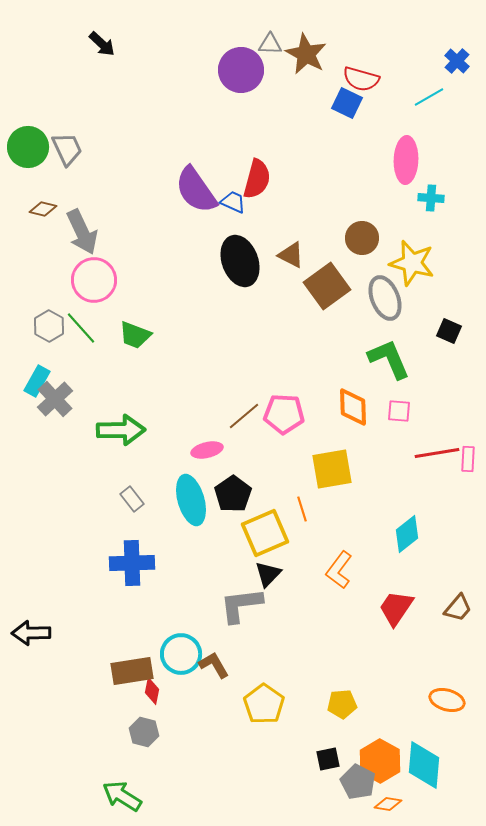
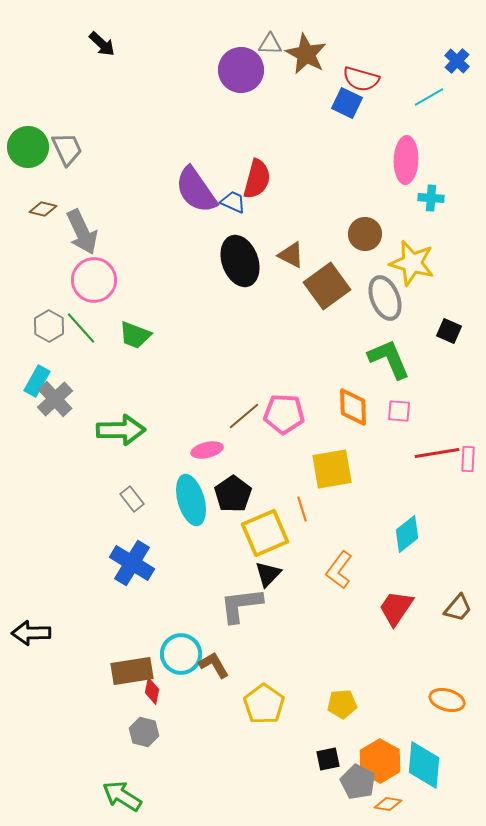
brown circle at (362, 238): moved 3 px right, 4 px up
blue cross at (132, 563): rotated 33 degrees clockwise
